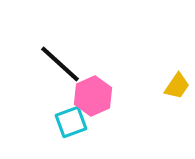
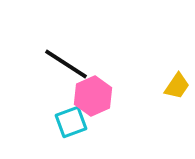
black line: moved 6 px right; rotated 9 degrees counterclockwise
